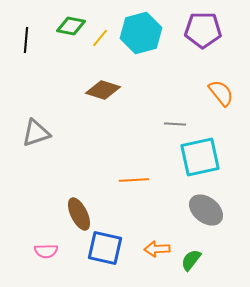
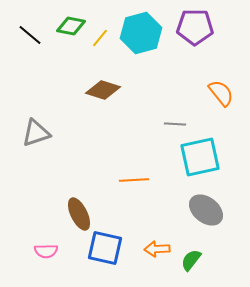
purple pentagon: moved 8 px left, 3 px up
black line: moved 4 px right, 5 px up; rotated 55 degrees counterclockwise
